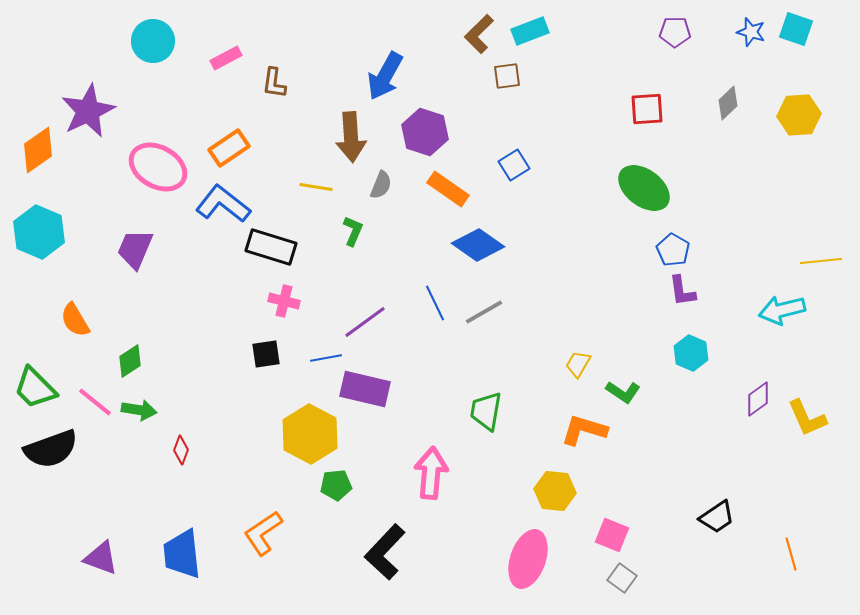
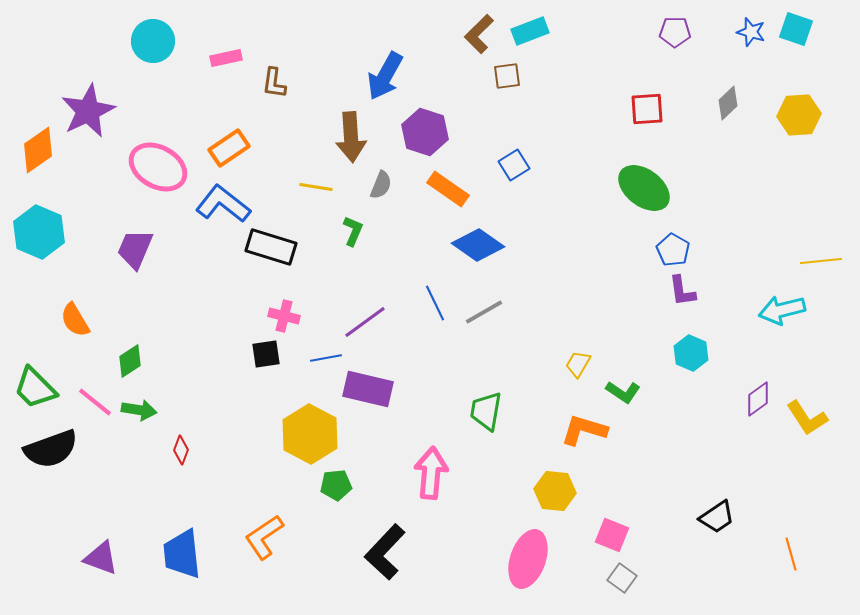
pink rectangle at (226, 58): rotated 16 degrees clockwise
pink cross at (284, 301): moved 15 px down
purple rectangle at (365, 389): moved 3 px right
yellow L-shape at (807, 418): rotated 9 degrees counterclockwise
orange L-shape at (263, 533): moved 1 px right, 4 px down
